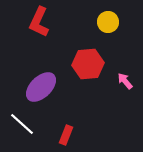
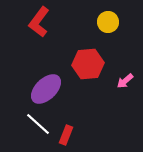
red L-shape: rotated 12 degrees clockwise
pink arrow: rotated 90 degrees counterclockwise
purple ellipse: moved 5 px right, 2 px down
white line: moved 16 px right
